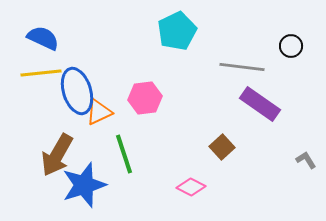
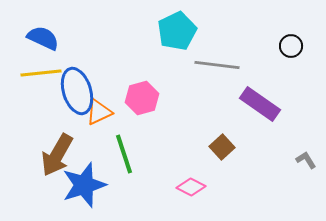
gray line: moved 25 px left, 2 px up
pink hexagon: moved 3 px left; rotated 8 degrees counterclockwise
